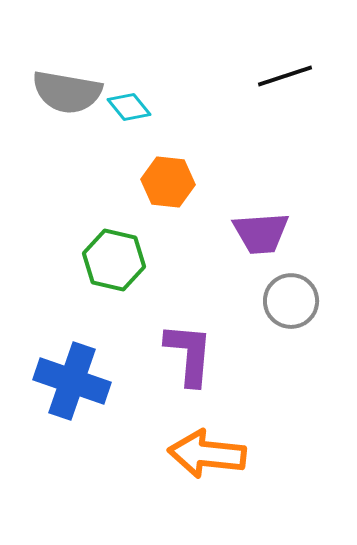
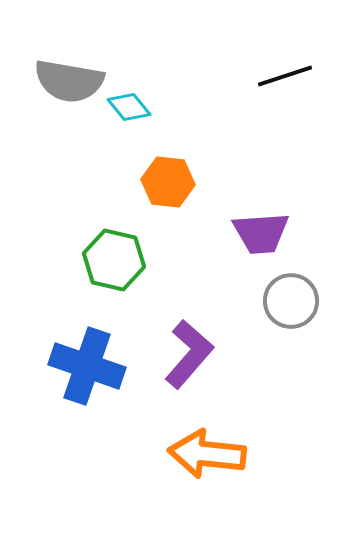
gray semicircle: moved 2 px right, 11 px up
purple L-shape: rotated 36 degrees clockwise
blue cross: moved 15 px right, 15 px up
